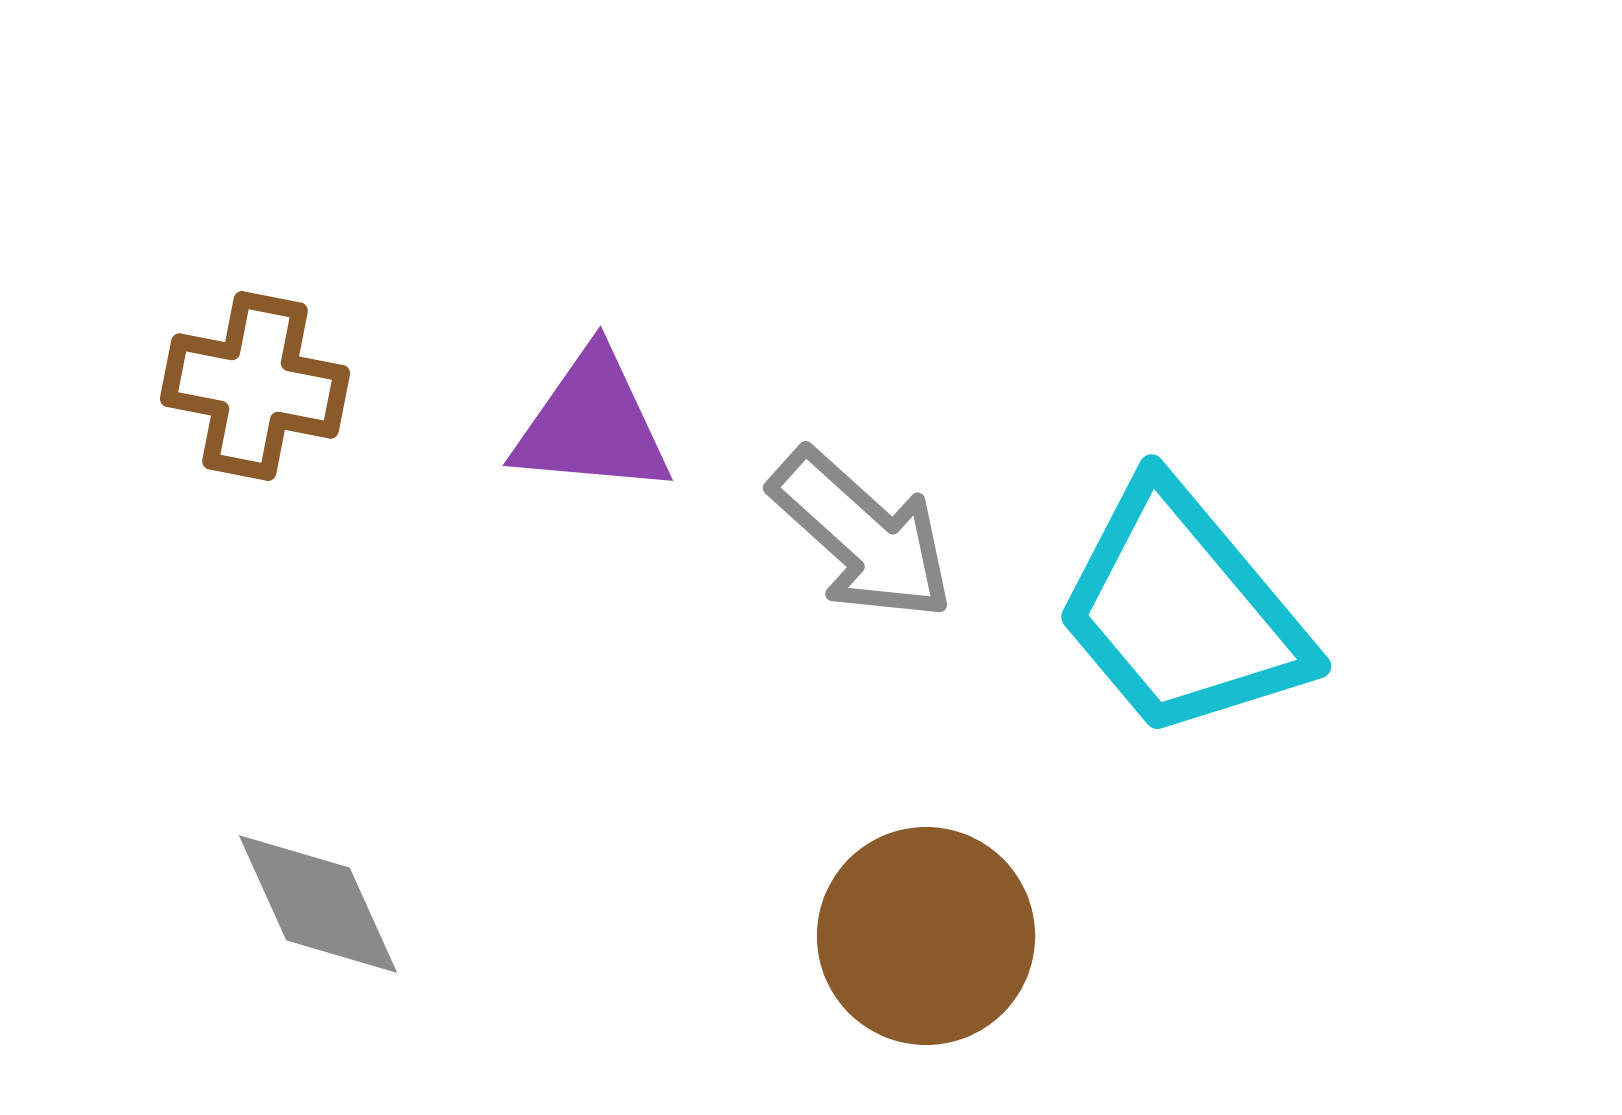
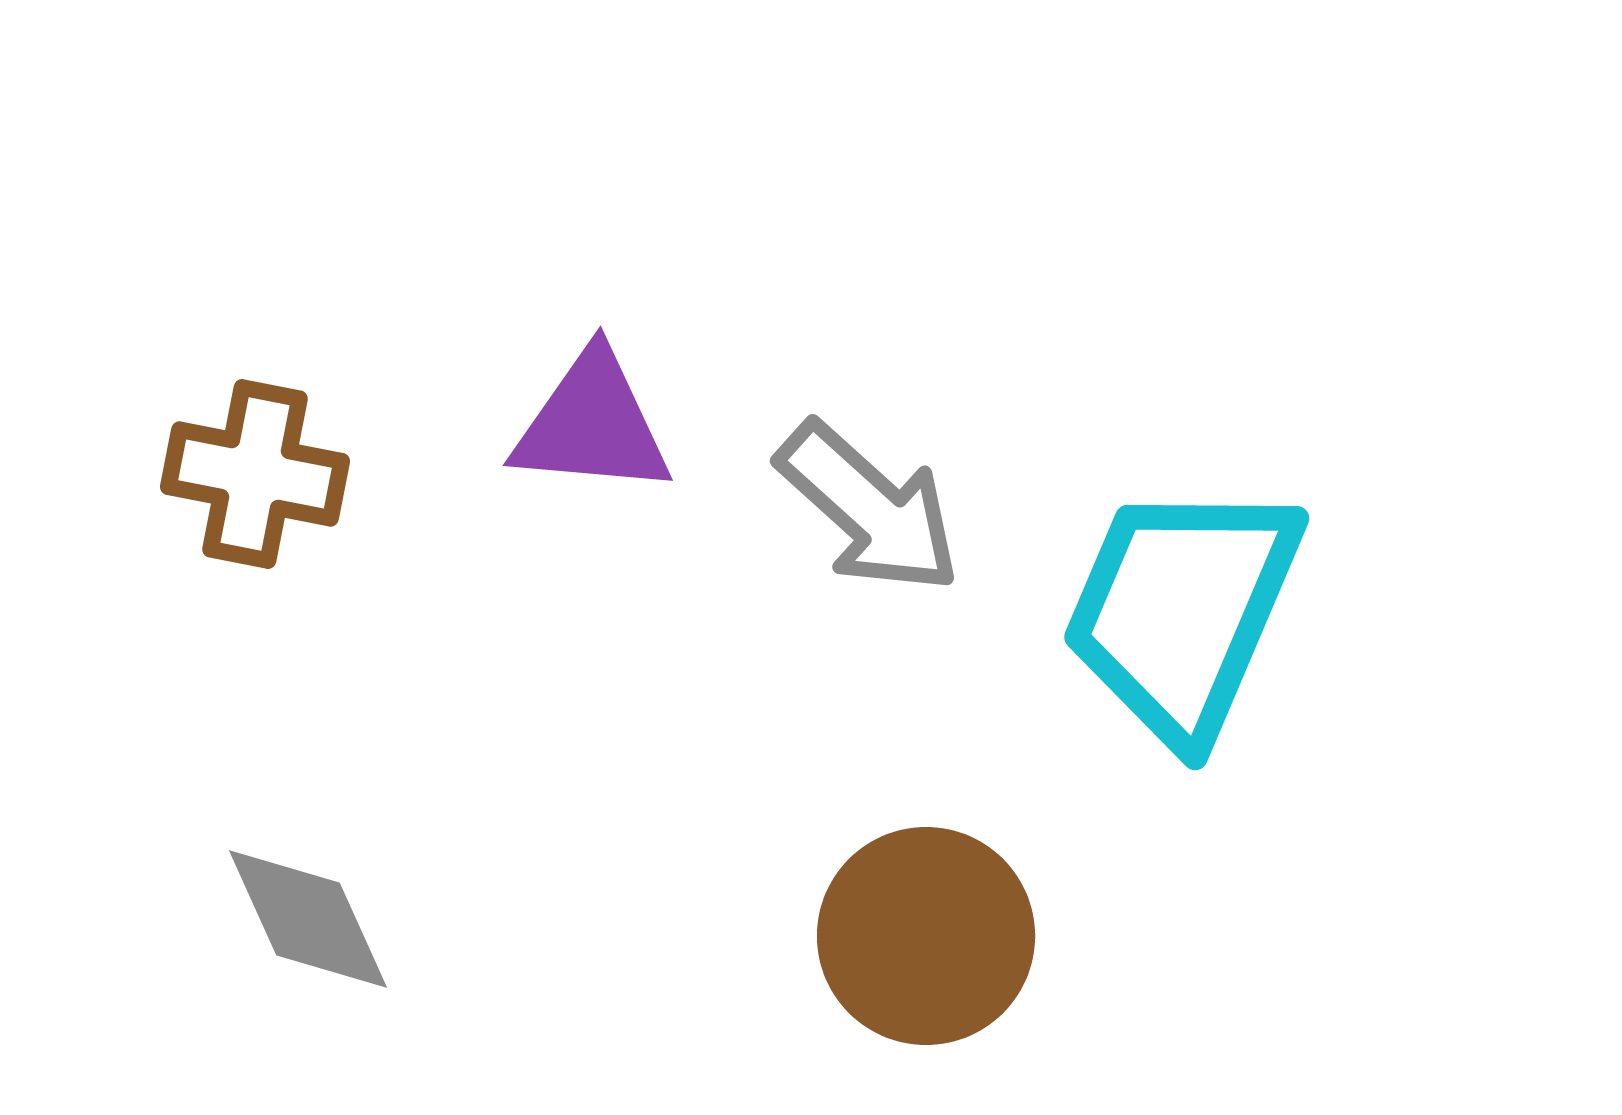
brown cross: moved 88 px down
gray arrow: moved 7 px right, 27 px up
cyan trapezoid: rotated 63 degrees clockwise
gray diamond: moved 10 px left, 15 px down
